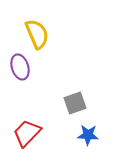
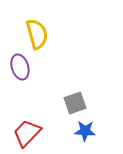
yellow semicircle: rotated 8 degrees clockwise
blue star: moved 3 px left, 4 px up
